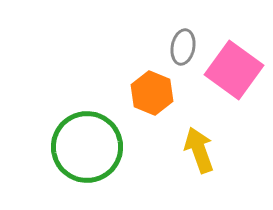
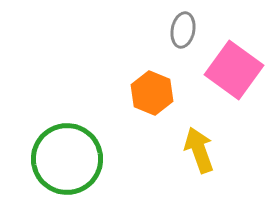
gray ellipse: moved 17 px up
green circle: moved 20 px left, 12 px down
